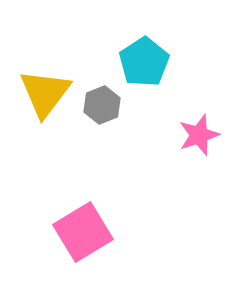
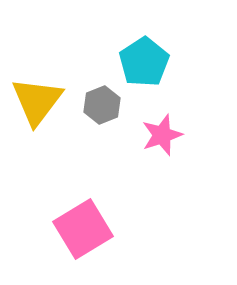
yellow triangle: moved 8 px left, 8 px down
pink star: moved 37 px left
pink square: moved 3 px up
